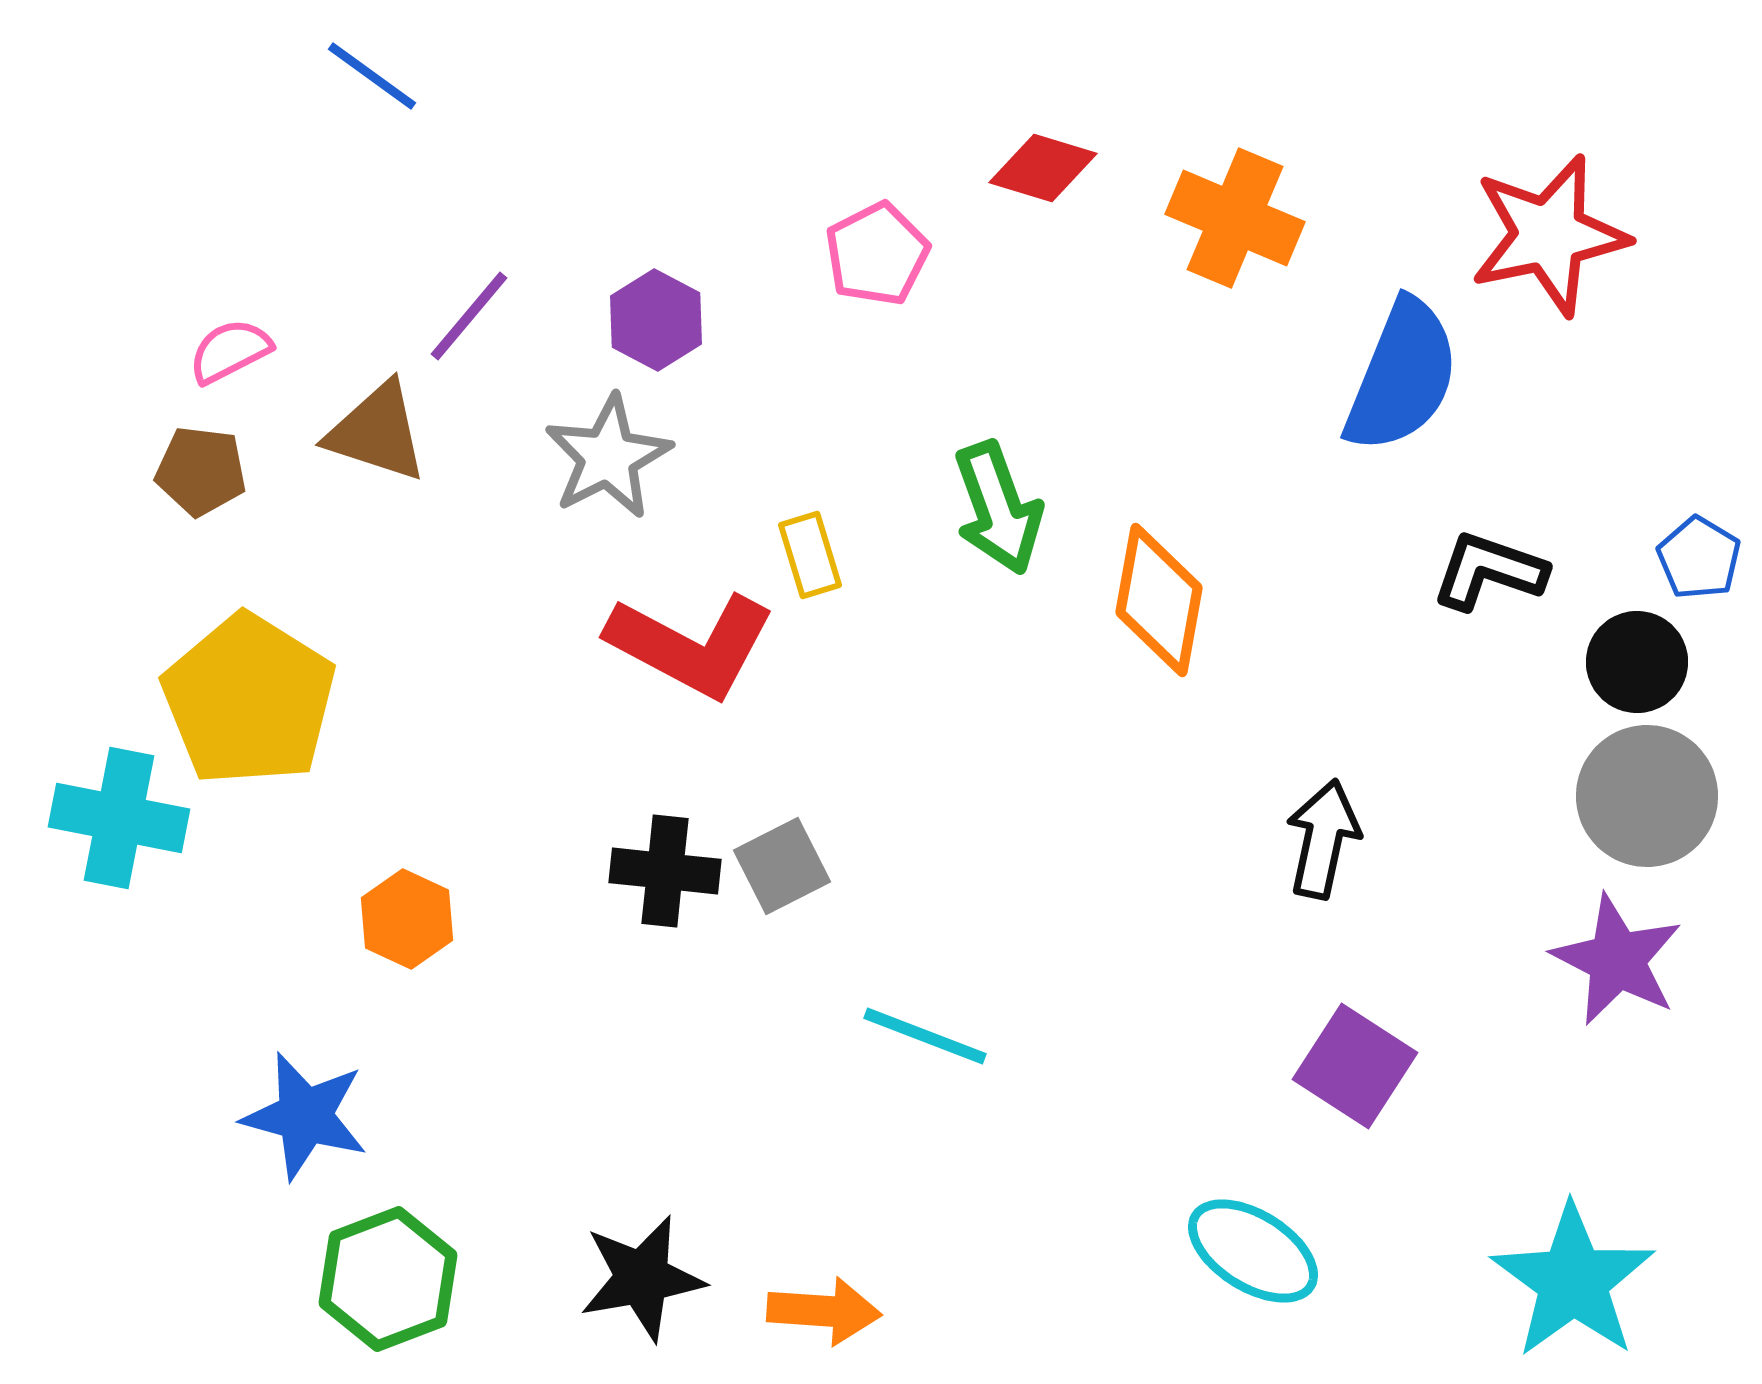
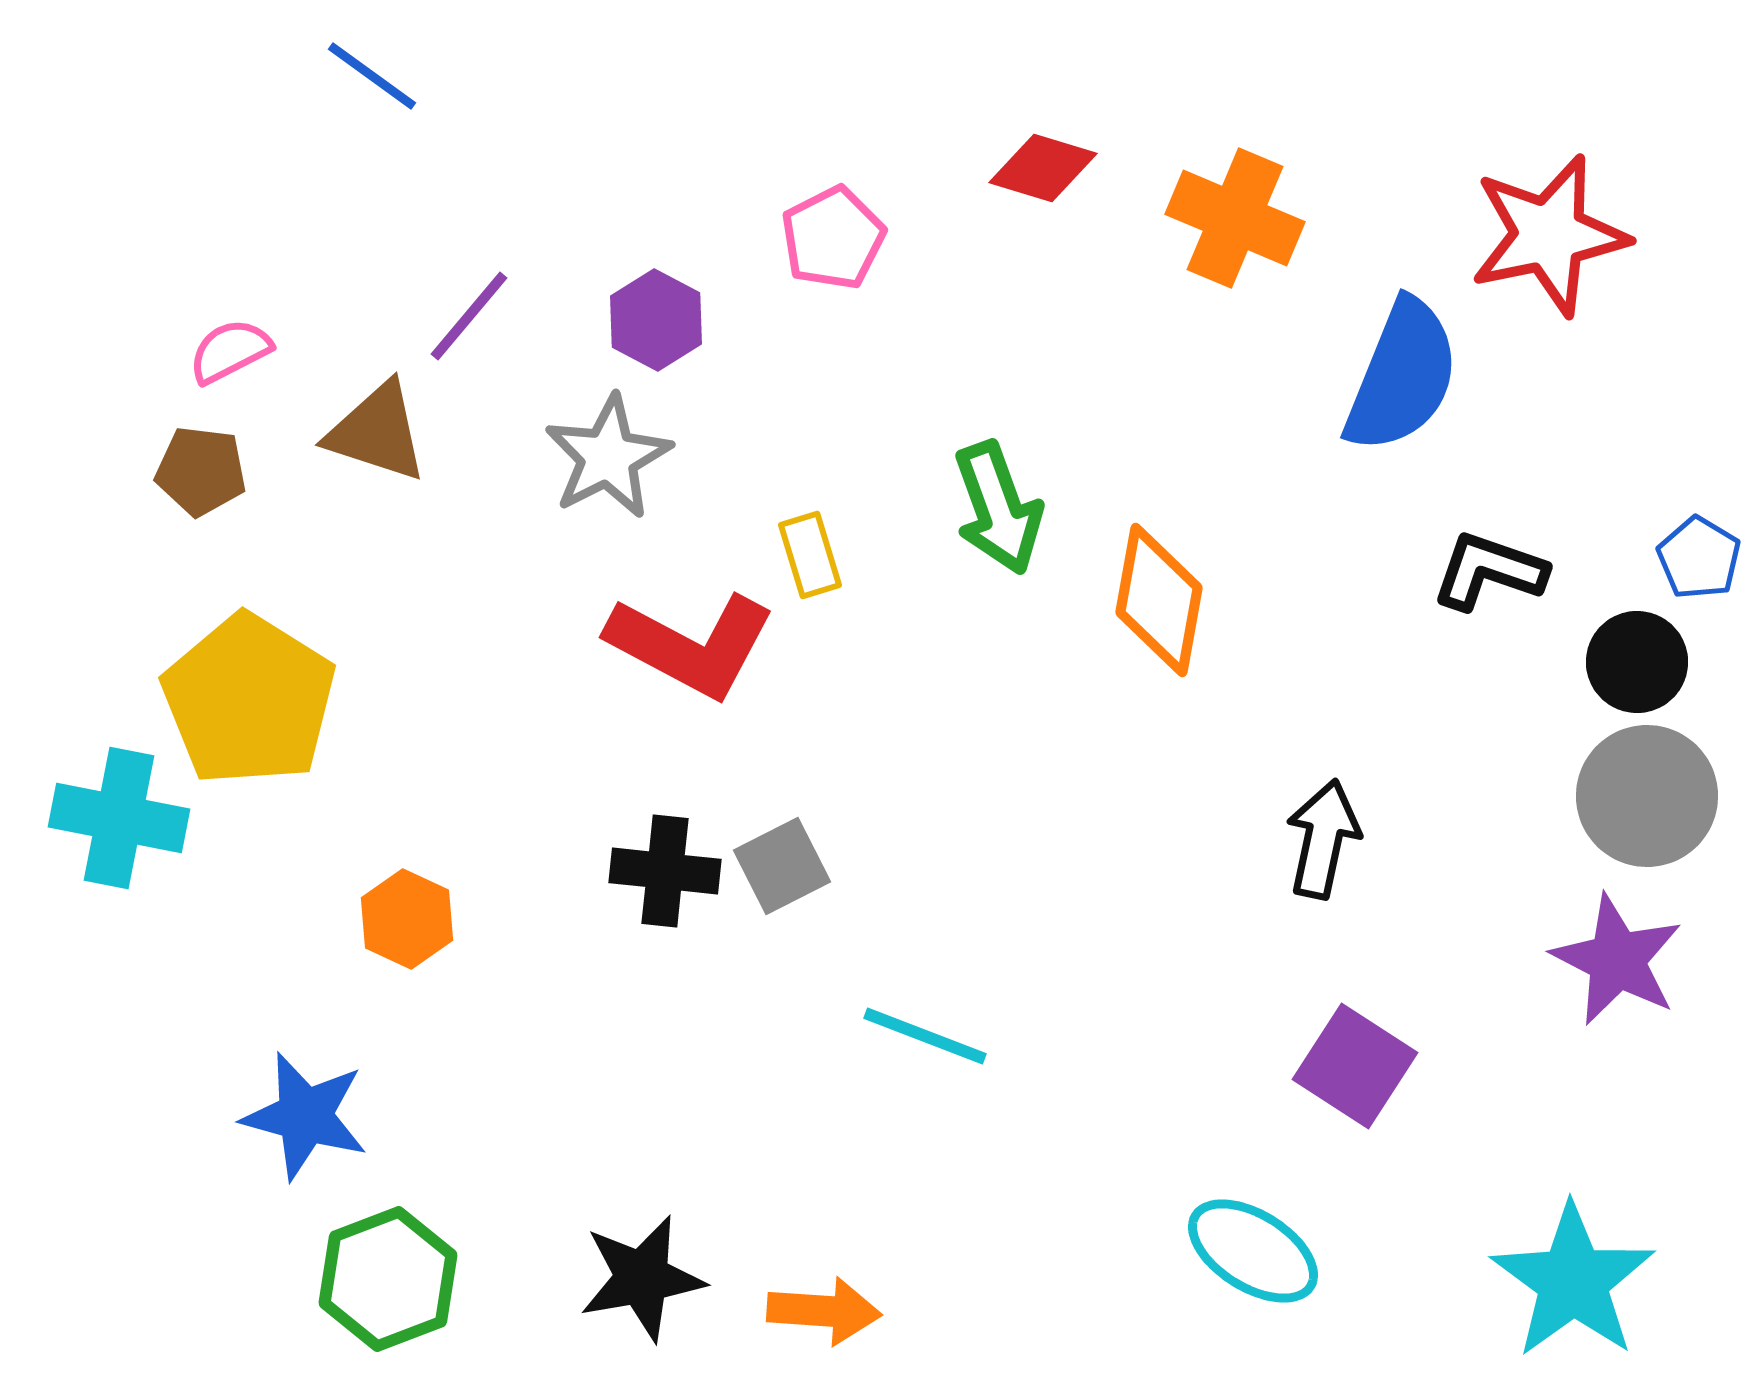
pink pentagon: moved 44 px left, 16 px up
